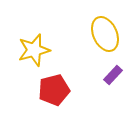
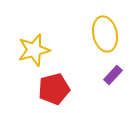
yellow ellipse: rotated 12 degrees clockwise
red pentagon: moved 1 px up
